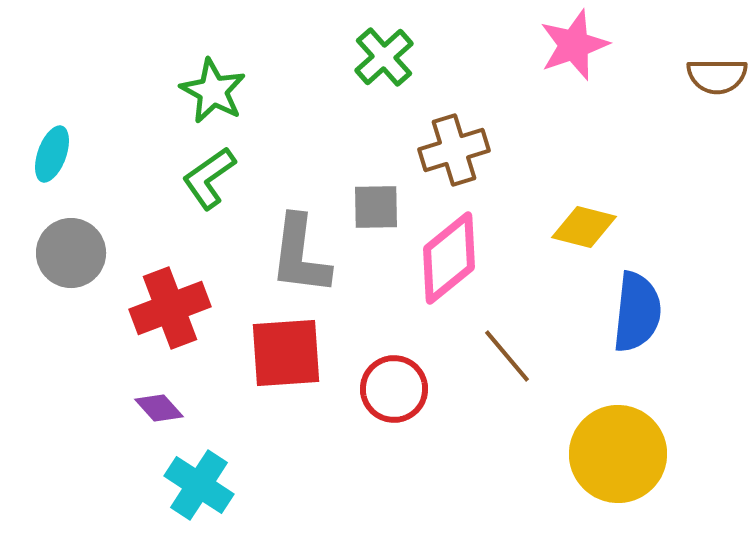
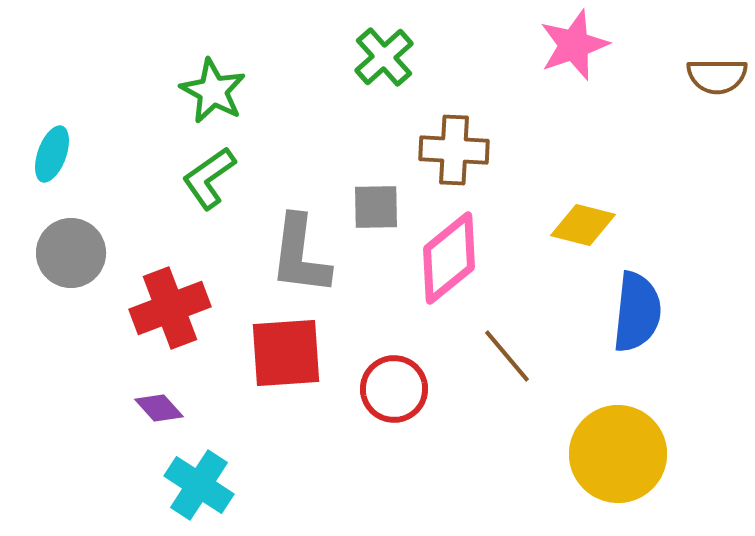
brown cross: rotated 20 degrees clockwise
yellow diamond: moved 1 px left, 2 px up
